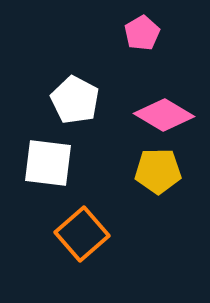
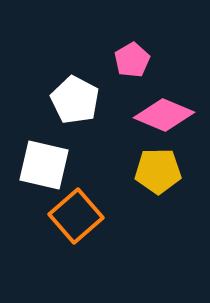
pink pentagon: moved 10 px left, 27 px down
pink diamond: rotated 8 degrees counterclockwise
white square: moved 4 px left, 2 px down; rotated 6 degrees clockwise
orange square: moved 6 px left, 18 px up
